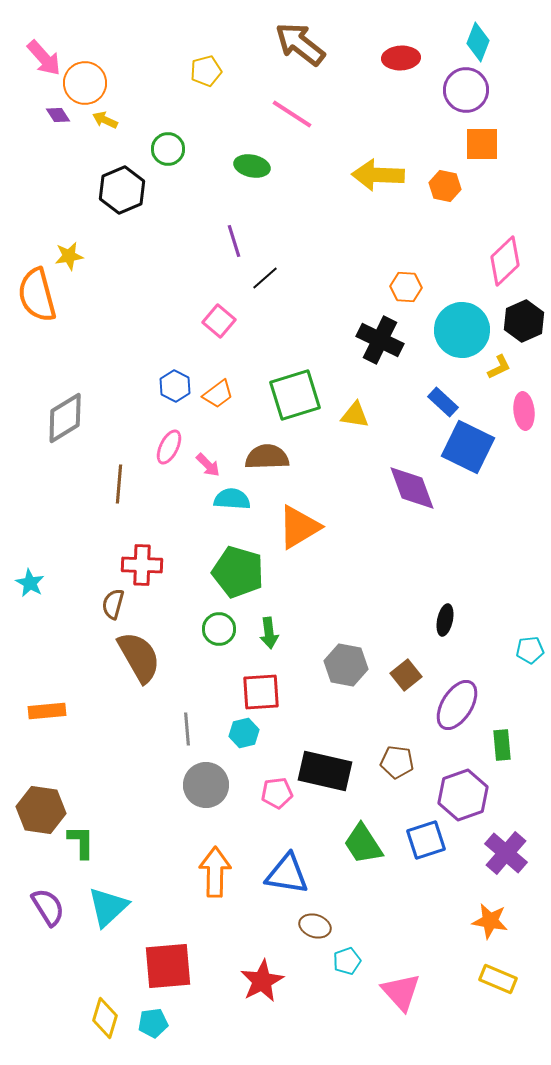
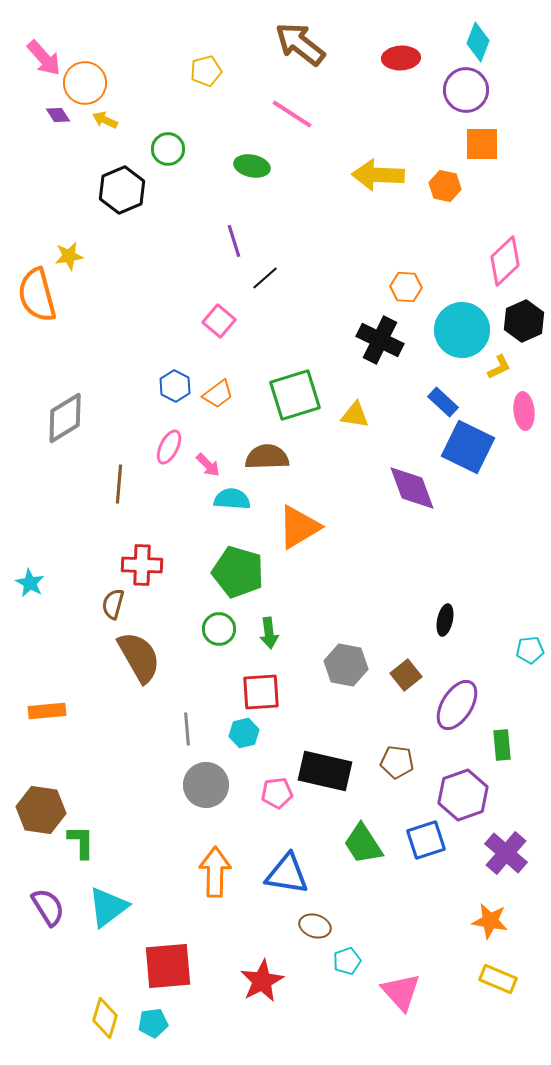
cyan triangle at (108, 907): rotated 6 degrees clockwise
